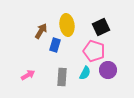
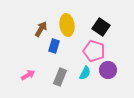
black square: rotated 30 degrees counterclockwise
brown arrow: moved 2 px up
blue rectangle: moved 1 px left, 1 px down
gray rectangle: moved 2 px left; rotated 18 degrees clockwise
